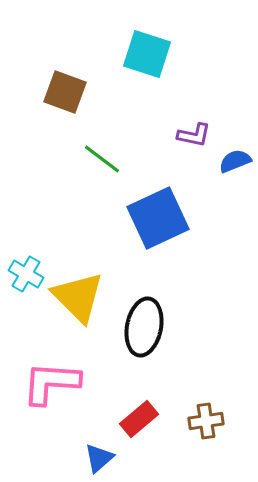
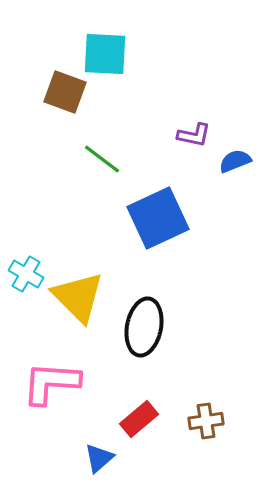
cyan square: moved 42 px left; rotated 15 degrees counterclockwise
